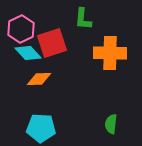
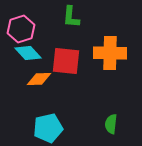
green L-shape: moved 12 px left, 2 px up
pink hexagon: rotated 8 degrees clockwise
red square: moved 14 px right, 18 px down; rotated 24 degrees clockwise
cyan pentagon: moved 7 px right; rotated 16 degrees counterclockwise
